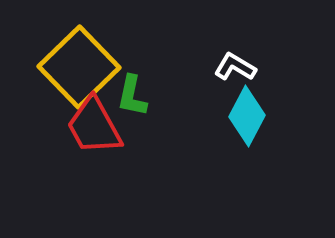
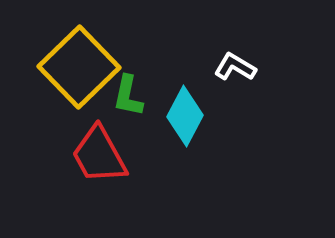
green L-shape: moved 4 px left
cyan diamond: moved 62 px left
red trapezoid: moved 5 px right, 29 px down
